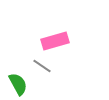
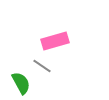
green semicircle: moved 3 px right, 1 px up
